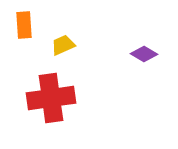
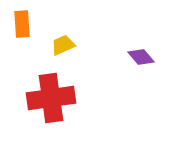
orange rectangle: moved 2 px left, 1 px up
purple diamond: moved 3 px left, 3 px down; rotated 20 degrees clockwise
